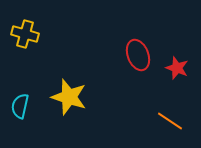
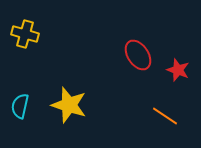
red ellipse: rotated 12 degrees counterclockwise
red star: moved 1 px right, 2 px down
yellow star: moved 8 px down
orange line: moved 5 px left, 5 px up
